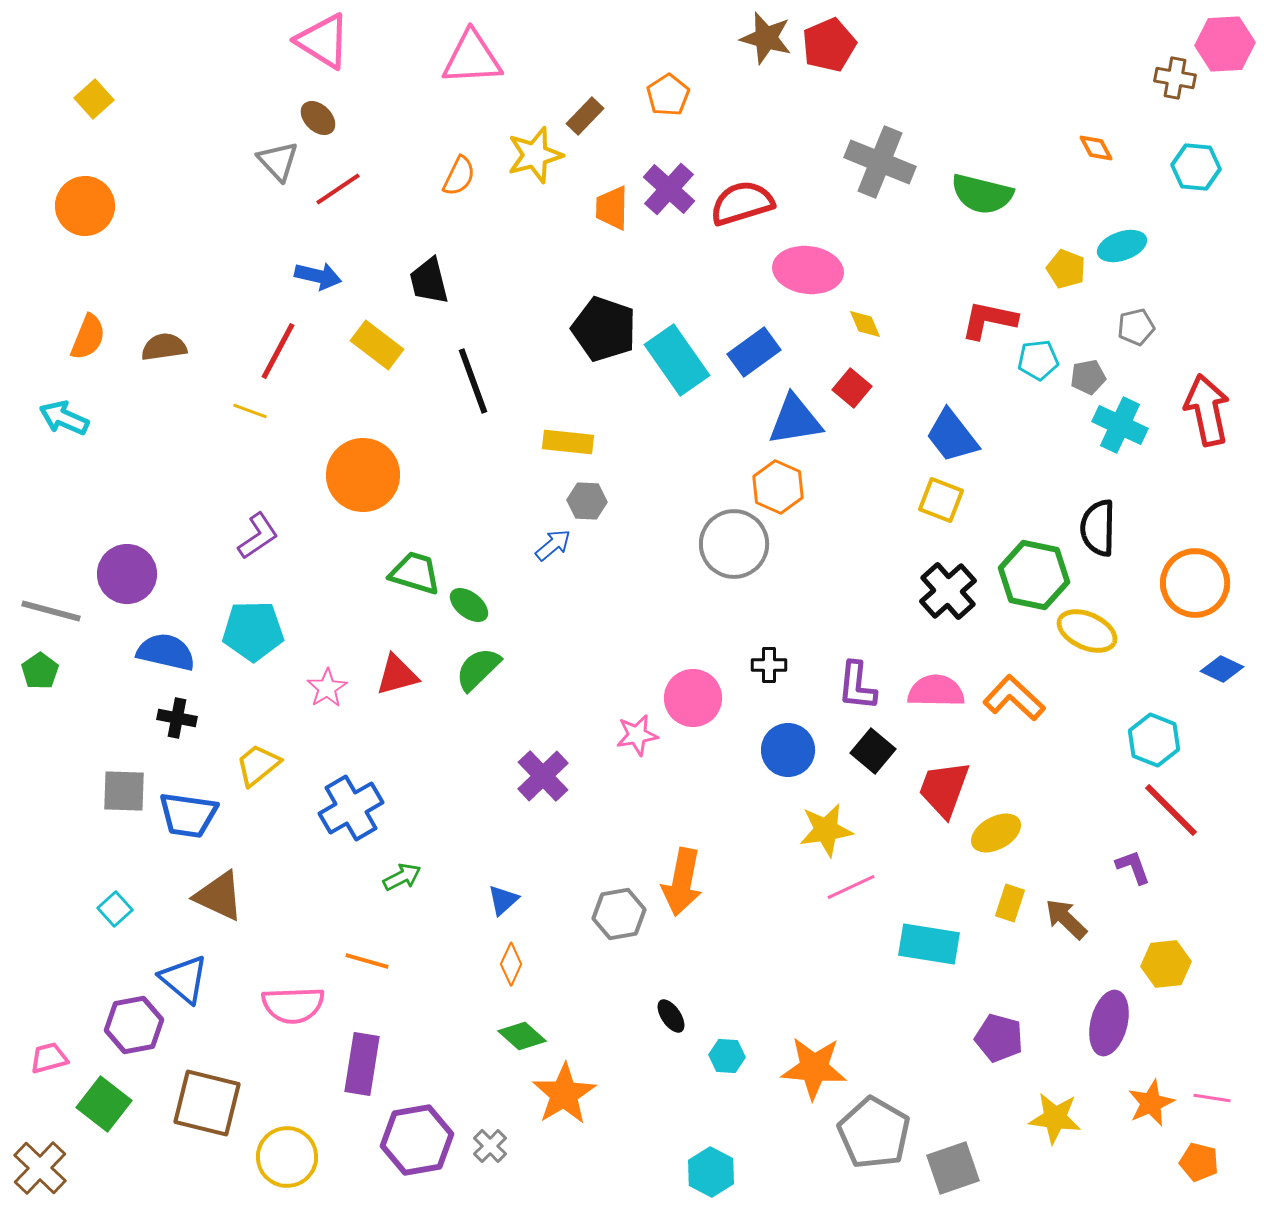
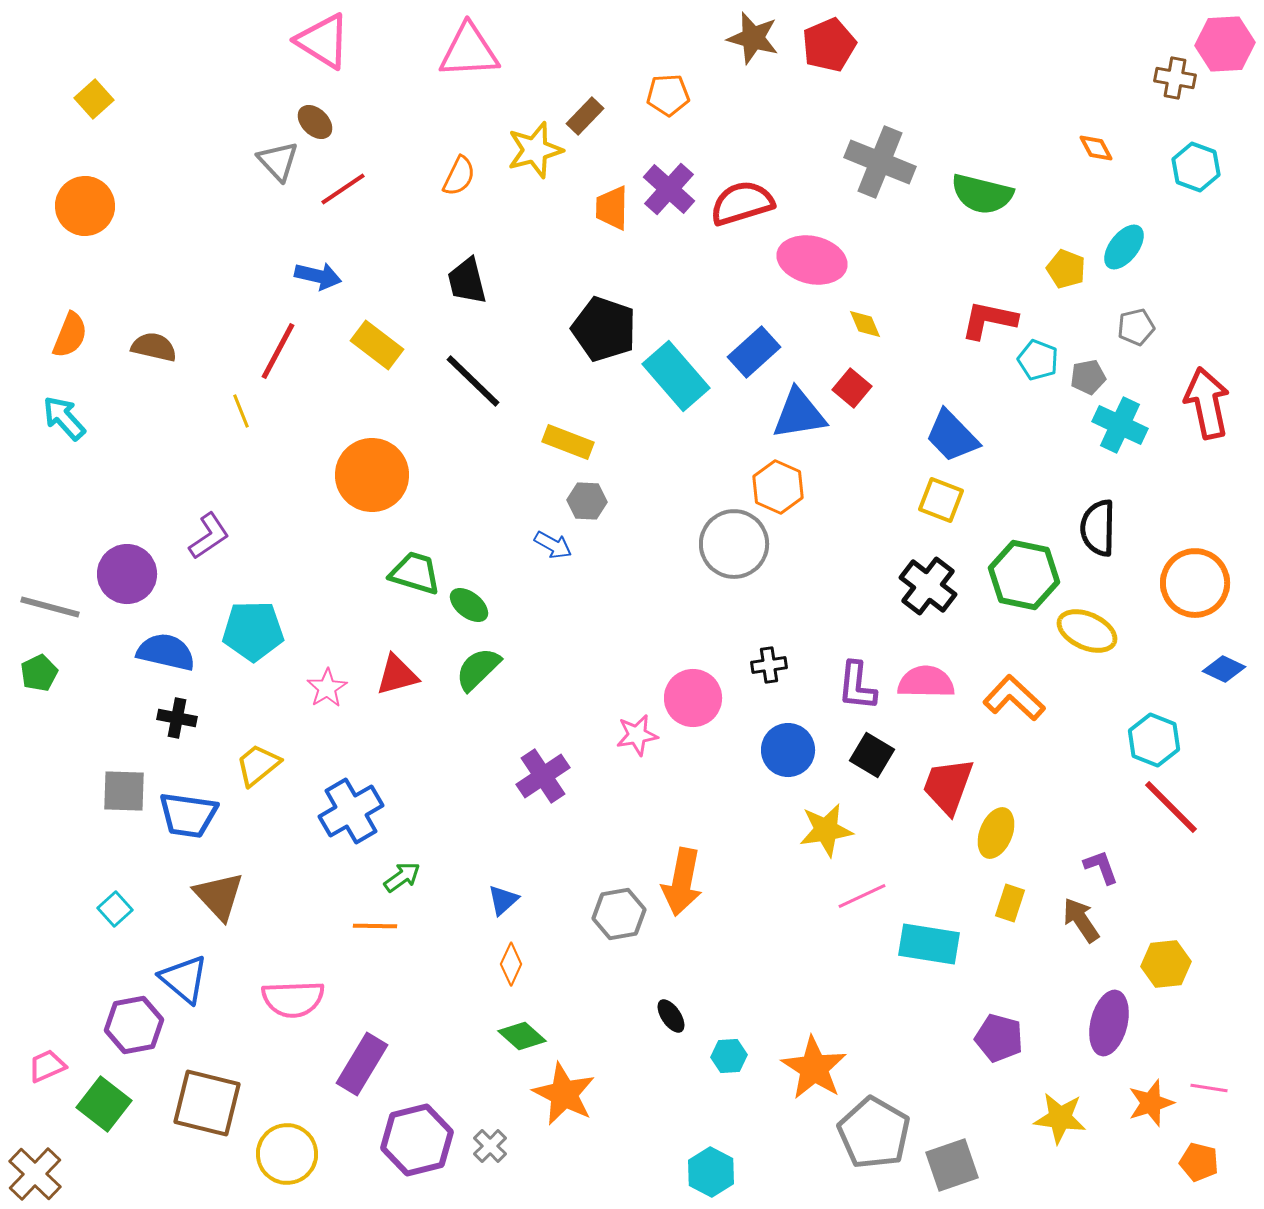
brown star at (766, 38): moved 13 px left
pink triangle at (472, 58): moved 3 px left, 7 px up
orange pentagon at (668, 95): rotated 30 degrees clockwise
brown ellipse at (318, 118): moved 3 px left, 4 px down
yellow star at (535, 155): moved 5 px up
cyan hexagon at (1196, 167): rotated 15 degrees clockwise
red line at (338, 189): moved 5 px right
cyan ellipse at (1122, 246): moved 2 px right, 1 px down; rotated 33 degrees counterclockwise
pink ellipse at (808, 270): moved 4 px right, 10 px up; rotated 6 degrees clockwise
black trapezoid at (429, 281): moved 38 px right
orange semicircle at (88, 337): moved 18 px left, 2 px up
brown semicircle at (164, 347): moved 10 px left; rotated 21 degrees clockwise
blue rectangle at (754, 352): rotated 6 degrees counterclockwise
cyan rectangle at (677, 360): moved 1 px left, 16 px down; rotated 6 degrees counterclockwise
cyan pentagon at (1038, 360): rotated 27 degrees clockwise
black line at (473, 381): rotated 26 degrees counterclockwise
red arrow at (1207, 410): moved 7 px up
yellow line at (250, 411): moved 9 px left; rotated 48 degrees clockwise
cyan arrow at (64, 418): rotated 24 degrees clockwise
blue triangle at (795, 420): moved 4 px right, 6 px up
blue trapezoid at (952, 436): rotated 6 degrees counterclockwise
yellow rectangle at (568, 442): rotated 15 degrees clockwise
orange circle at (363, 475): moved 9 px right
purple L-shape at (258, 536): moved 49 px left
blue arrow at (553, 545): rotated 69 degrees clockwise
green hexagon at (1034, 575): moved 10 px left
black cross at (948, 591): moved 20 px left, 5 px up; rotated 10 degrees counterclockwise
gray line at (51, 611): moved 1 px left, 4 px up
black cross at (769, 665): rotated 8 degrees counterclockwise
blue diamond at (1222, 669): moved 2 px right
green pentagon at (40, 671): moved 1 px left, 2 px down; rotated 9 degrees clockwise
pink semicircle at (936, 691): moved 10 px left, 9 px up
black square at (873, 751): moved 1 px left, 4 px down; rotated 9 degrees counterclockwise
purple cross at (543, 776): rotated 10 degrees clockwise
red trapezoid at (944, 789): moved 4 px right, 3 px up
blue cross at (351, 808): moved 3 px down
red line at (1171, 810): moved 3 px up
yellow ellipse at (996, 833): rotated 39 degrees counterclockwise
purple L-shape at (1133, 867): moved 32 px left
green arrow at (402, 877): rotated 9 degrees counterclockwise
pink line at (851, 887): moved 11 px right, 9 px down
brown triangle at (219, 896): rotated 22 degrees clockwise
brown arrow at (1066, 919): moved 15 px right, 1 px down; rotated 12 degrees clockwise
orange line at (367, 961): moved 8 px right, 35 px up; rotated 15 degrees counterclockwise
pink semicircle at (293, 1005): moved 6 px up
cyan hexagon at (727, 1056): moved 2 px right; rotated 8 degrees counterclockwise
pink trapezoid at (49, 1058): moved 2 px left, 8 px down; rotated 9 degrees counterclockwise
purple rectangle at (362, 1064): rotated 22 degrees clockwise
orange star at (814, 1068): rotated 28 degrees clockwise
orange star at (564, 1094): rotated 14 degrees counterclockwise
pink line at (1212, 1098): moved 3 px left, 10 px up
orange star at (1151, 1103): rotated 6 degrees clockwise
yellow star at (1055, 1118): moved 5 px right
purple hexagon at (417, 1140): rotated 4 degrees counterclockwise
yellow circle at (287, 1157): moved 3 px up
brown cross at (40, 1168): moved 5 px left, 6 px down
gray square at (953, 1168): moved 1 px left, 3 px up
